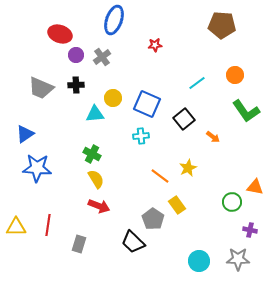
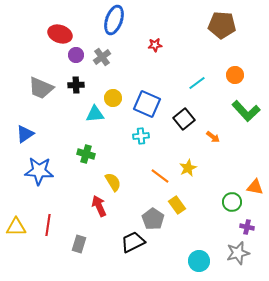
green L-shape: rotated 8 degrees counterclockwise
green cross: moved 6 px left; rotated 12 degrees counterclockwise
blue star: moved 2 px right, 3 px down
yellow semicircle: moved 17 px right, 3 px down
red arrow: rotated 135 degrees counterclockwise
purple cross: moved 3 px left, 3 px up
black trapezoid: rotated 110 degrees clockwise
gray star: moved 6 px up; rotated 15 degrees counterclockwise
